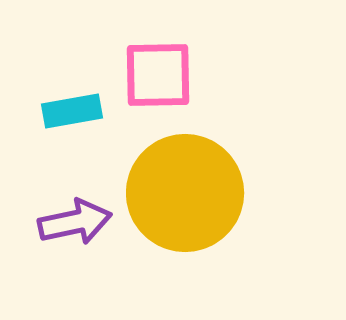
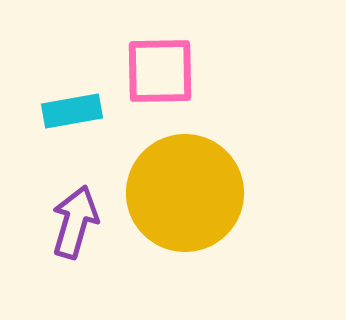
pink square: moved 2 px right, 4 px up
purple arrow: rotated 62 degrees counterclockwise
